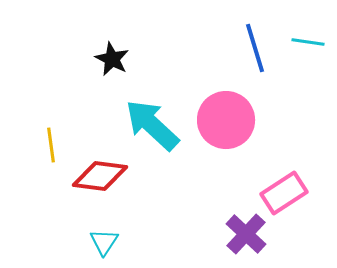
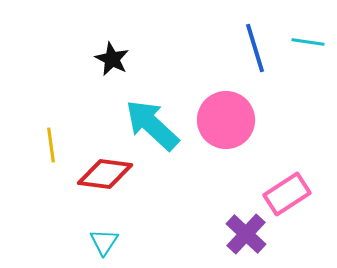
red diamond: moved 5 px right, 2 px up
pink rectangle: moved 3 px right, 1 px down
